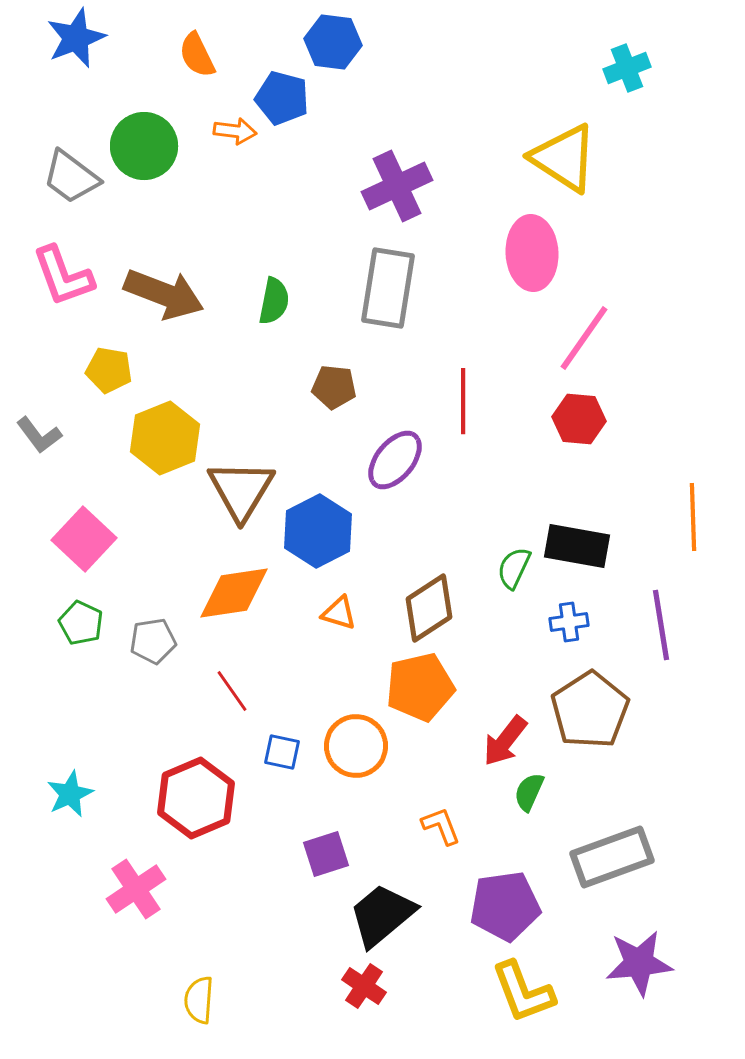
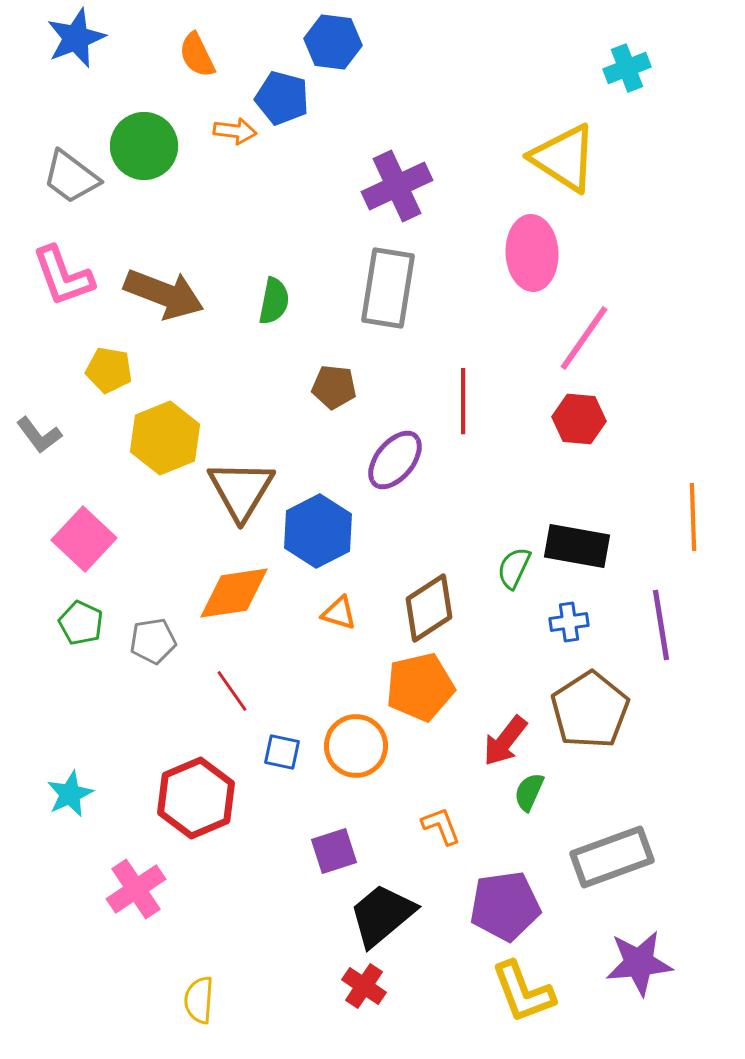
purple square at (326, 854): moved 8 px right, 3 px up
